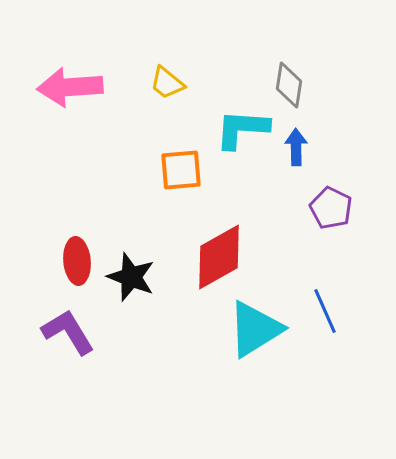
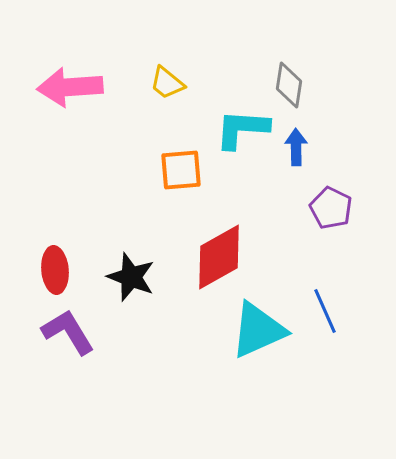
red ellipse: moved 22 px left, 9 px down
cyan triangle: moved 3 px right, 1 px down; rotated 8 degrees clockwise
